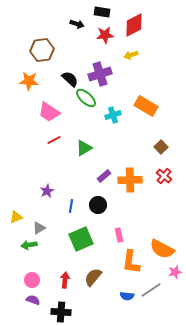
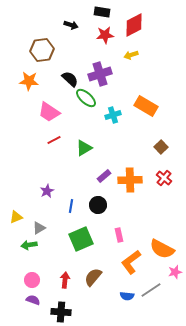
black arrow: moved 6 px left, 1 px down
red cross: moved 2 px down
orange L-shape: rotated 45 degrees clockwise
